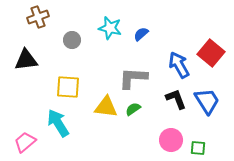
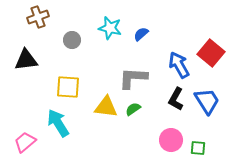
black L-shape: rotated 130 degrees counterclockwise
